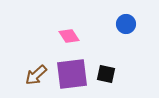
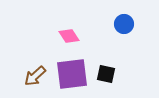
blue circle: moved 2 px left
brown arrow: moved 1 px left, 1 px down
